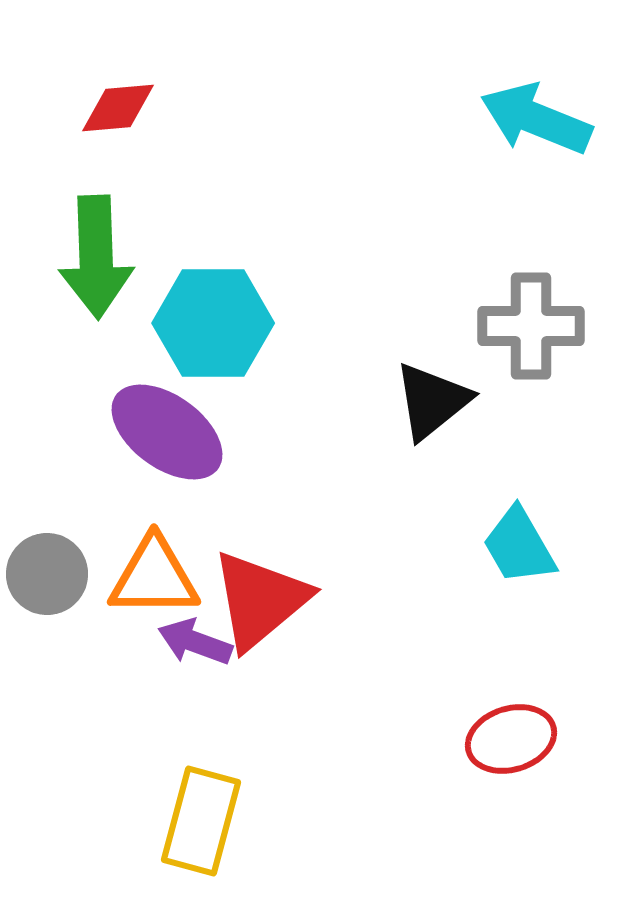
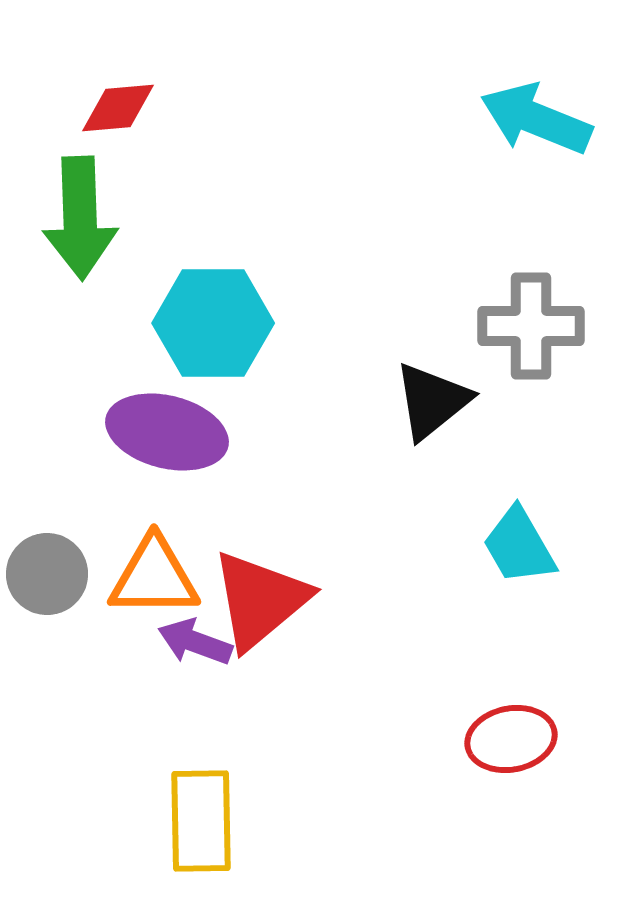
green arrow: moved 16 px left, 39 px up
purple ellipse: rotated 22 degrees counterclockwise
red ellipse: rotated 6 degrees clockwise
yellow rectangle: rotated 16 degrees counterclockwise
